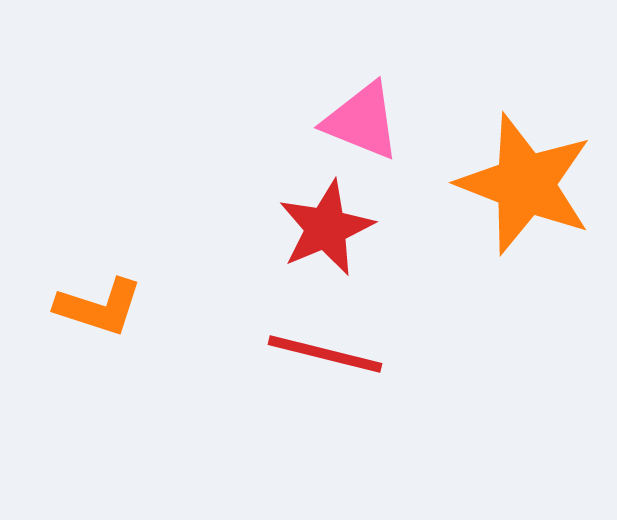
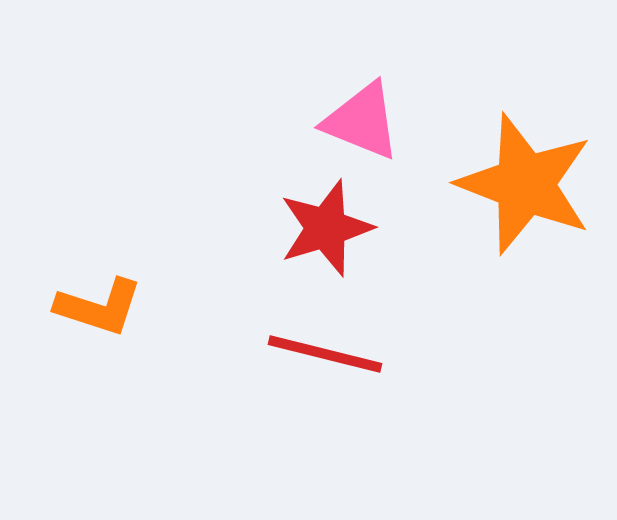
red star: rotated 6 degrees clockwise
